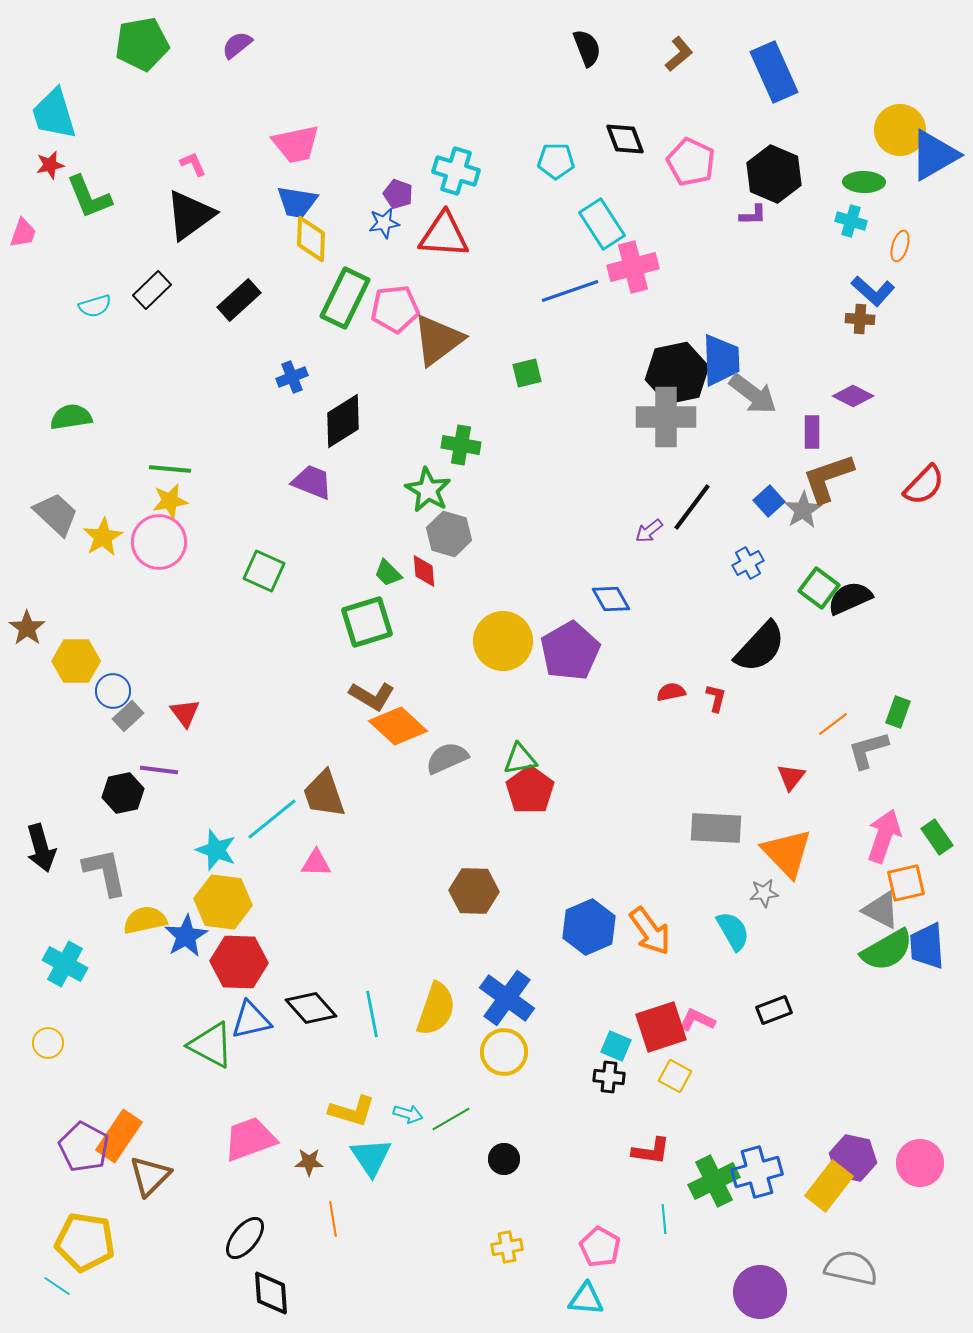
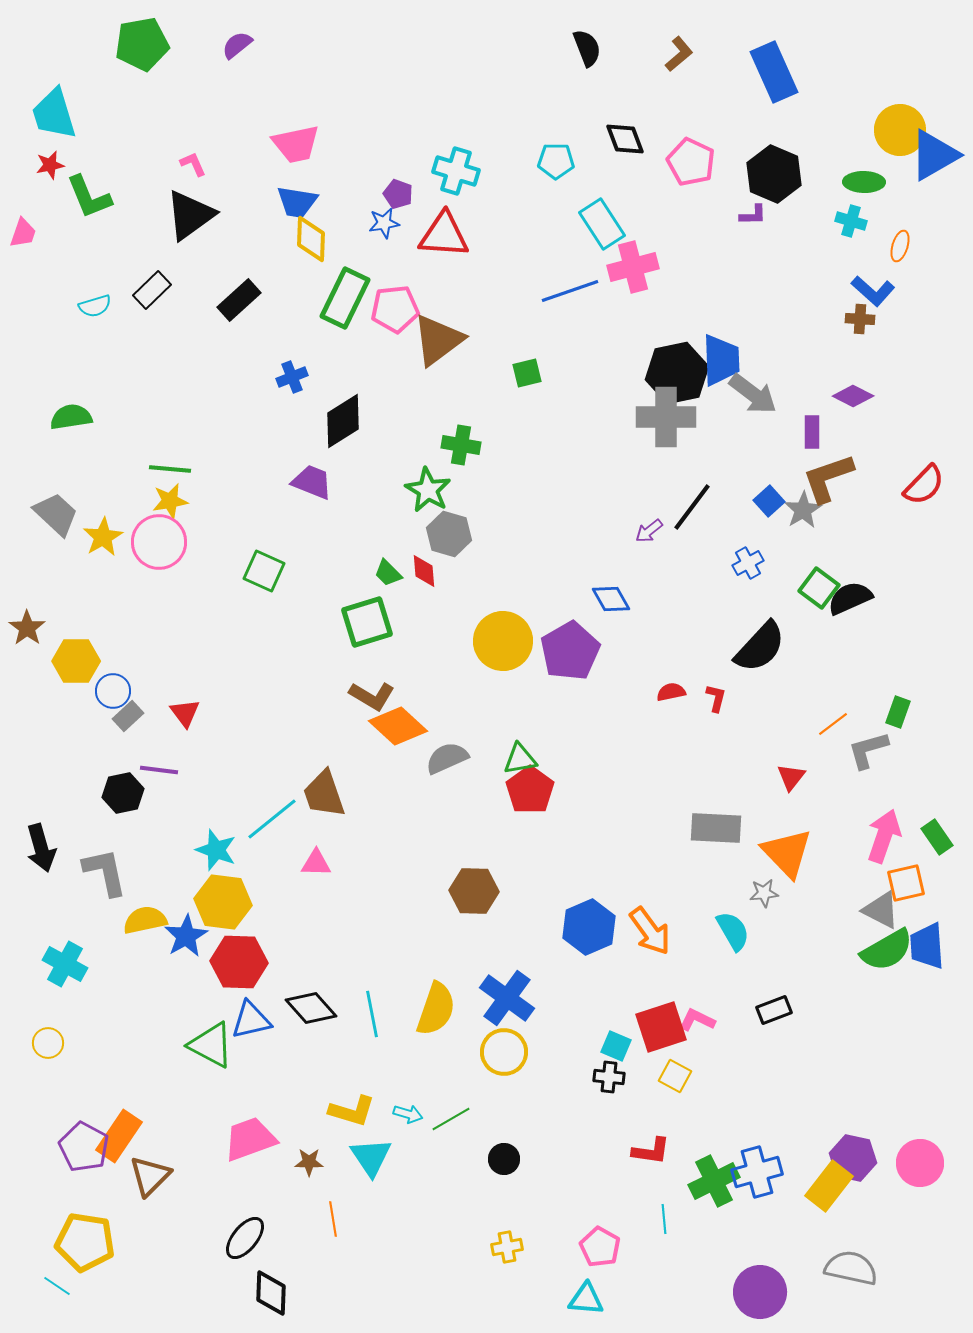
black diamond at (271, 1293): rotated 6 degrees clockwise
